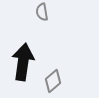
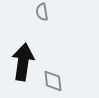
gray diamond: rotated 55 degrees counterclockwise
